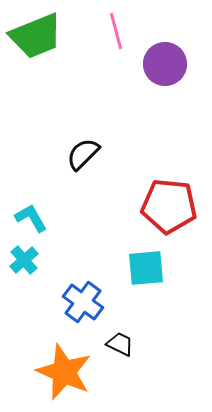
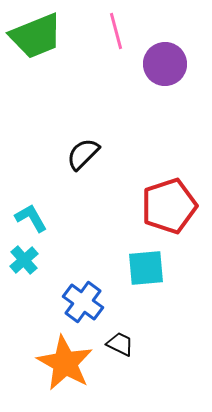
red pentagon: rotated 24 degrees counterclockwise
orange star: moved 1 px right, 9 px up; rotated 6 degrees clockwise
